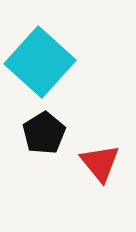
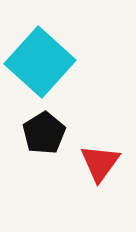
red triangle: rotated 15 degrees clockwise
